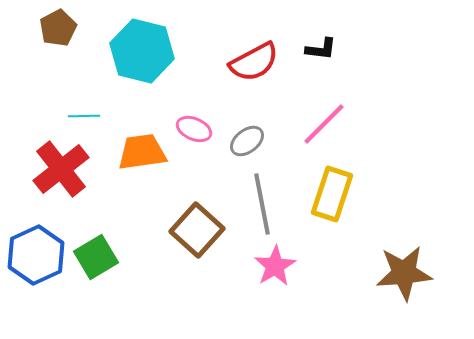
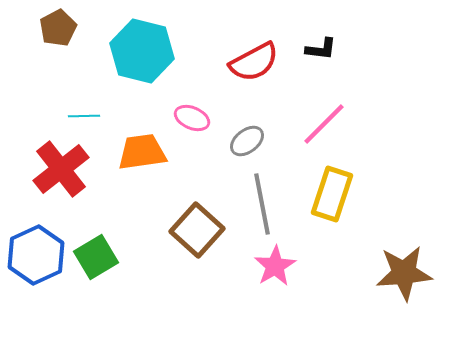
pink ellipse: moved 2 px left, 11 px up
